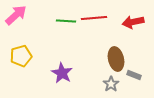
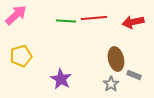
purple star: moved 1 px left, 6 px down
